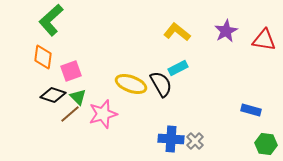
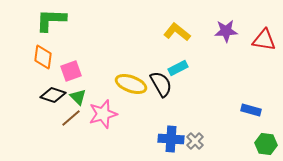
green L-shape: rotated 44 degrees clockwise
purple star: rotated 25 degrees clockwise
brown line: moved 1 px right, 4 px down
